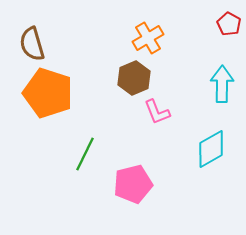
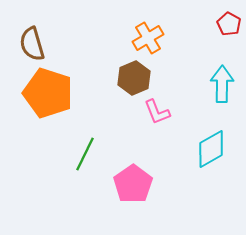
pink pentagon: rotated 21 degrees counterclockwise
